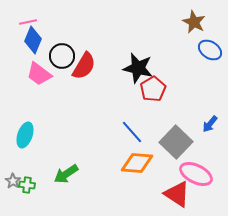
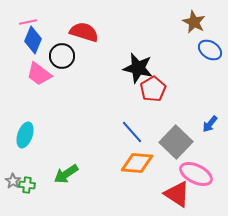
red semicircle: moved 34 px up; rotated 104 degrees counterclockwise
